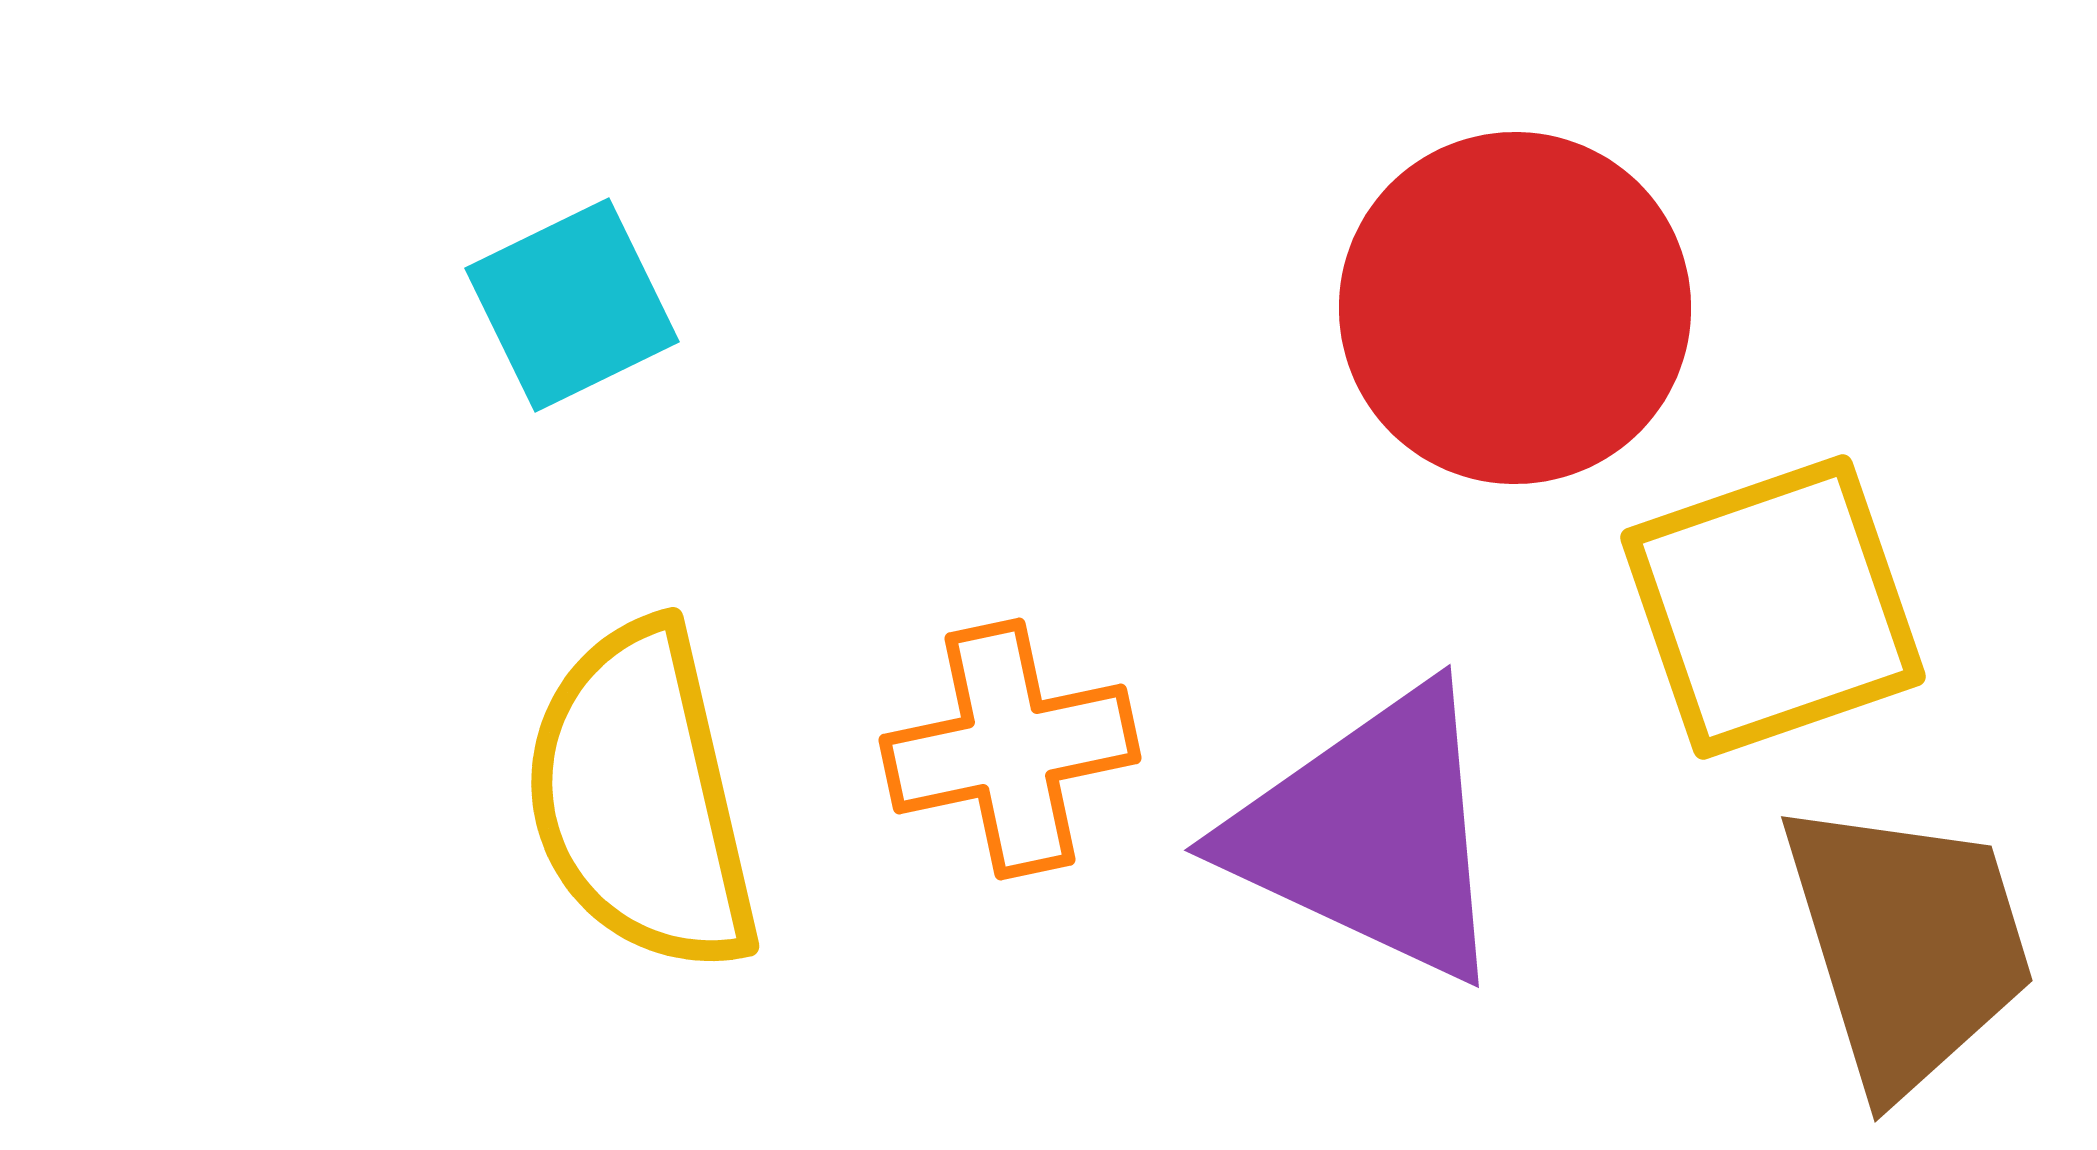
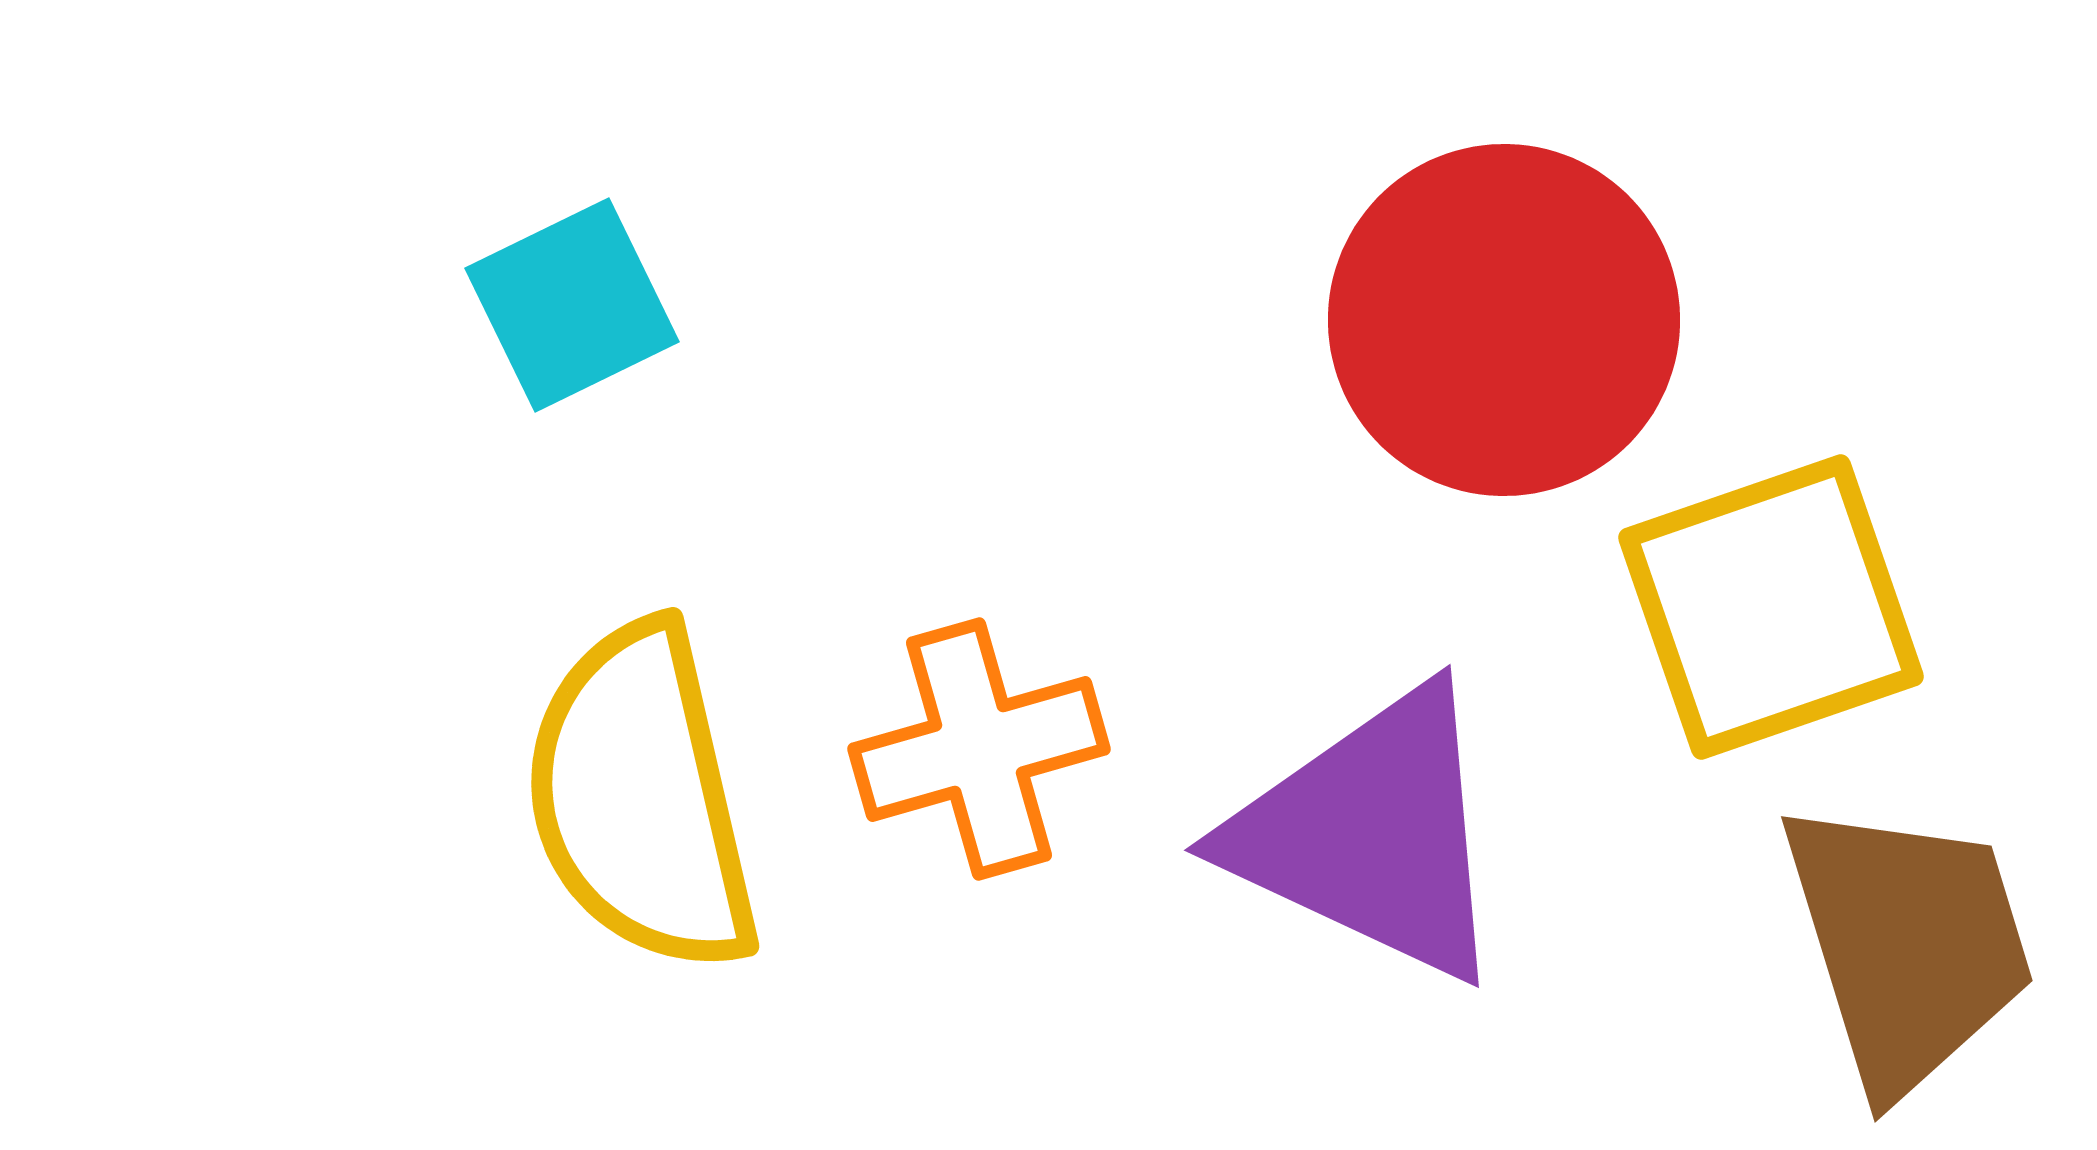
red circle: moved 11 px left, 12 px down
yellow square: moved 2 px left
orange cross: moved 31 px left; rotated 4 degrees counterclockwise
